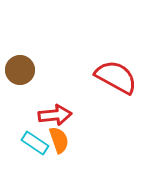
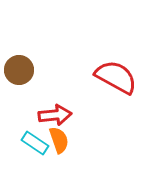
brown circle: moved 1 px left
